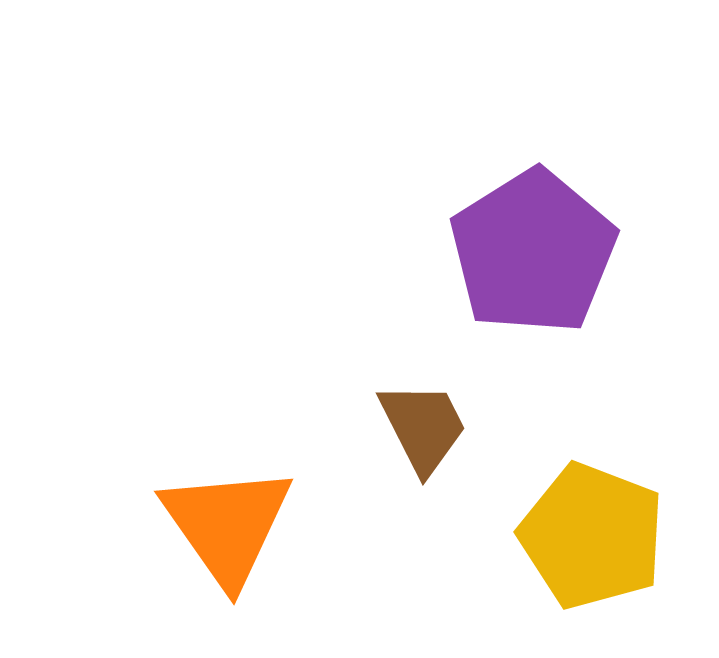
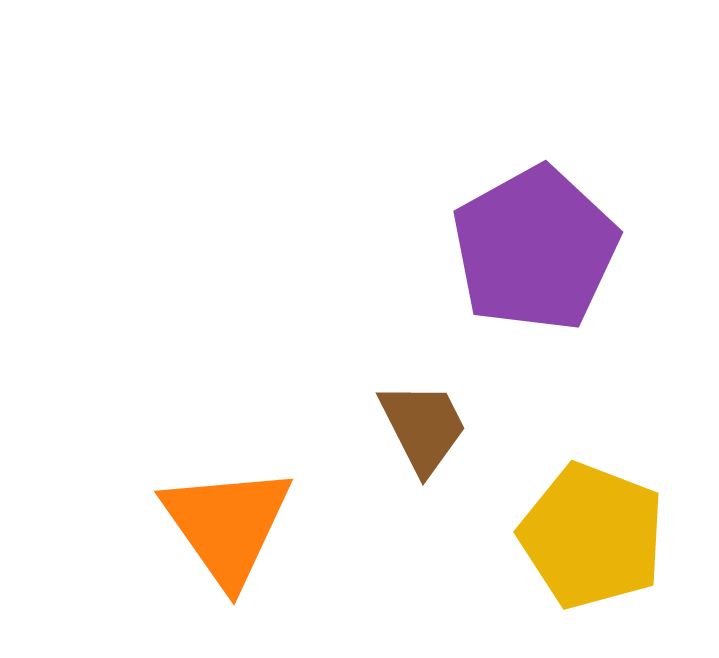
purple pentagon: moved 2 px right, 3 px up; rotated 3 degrees clockwise
